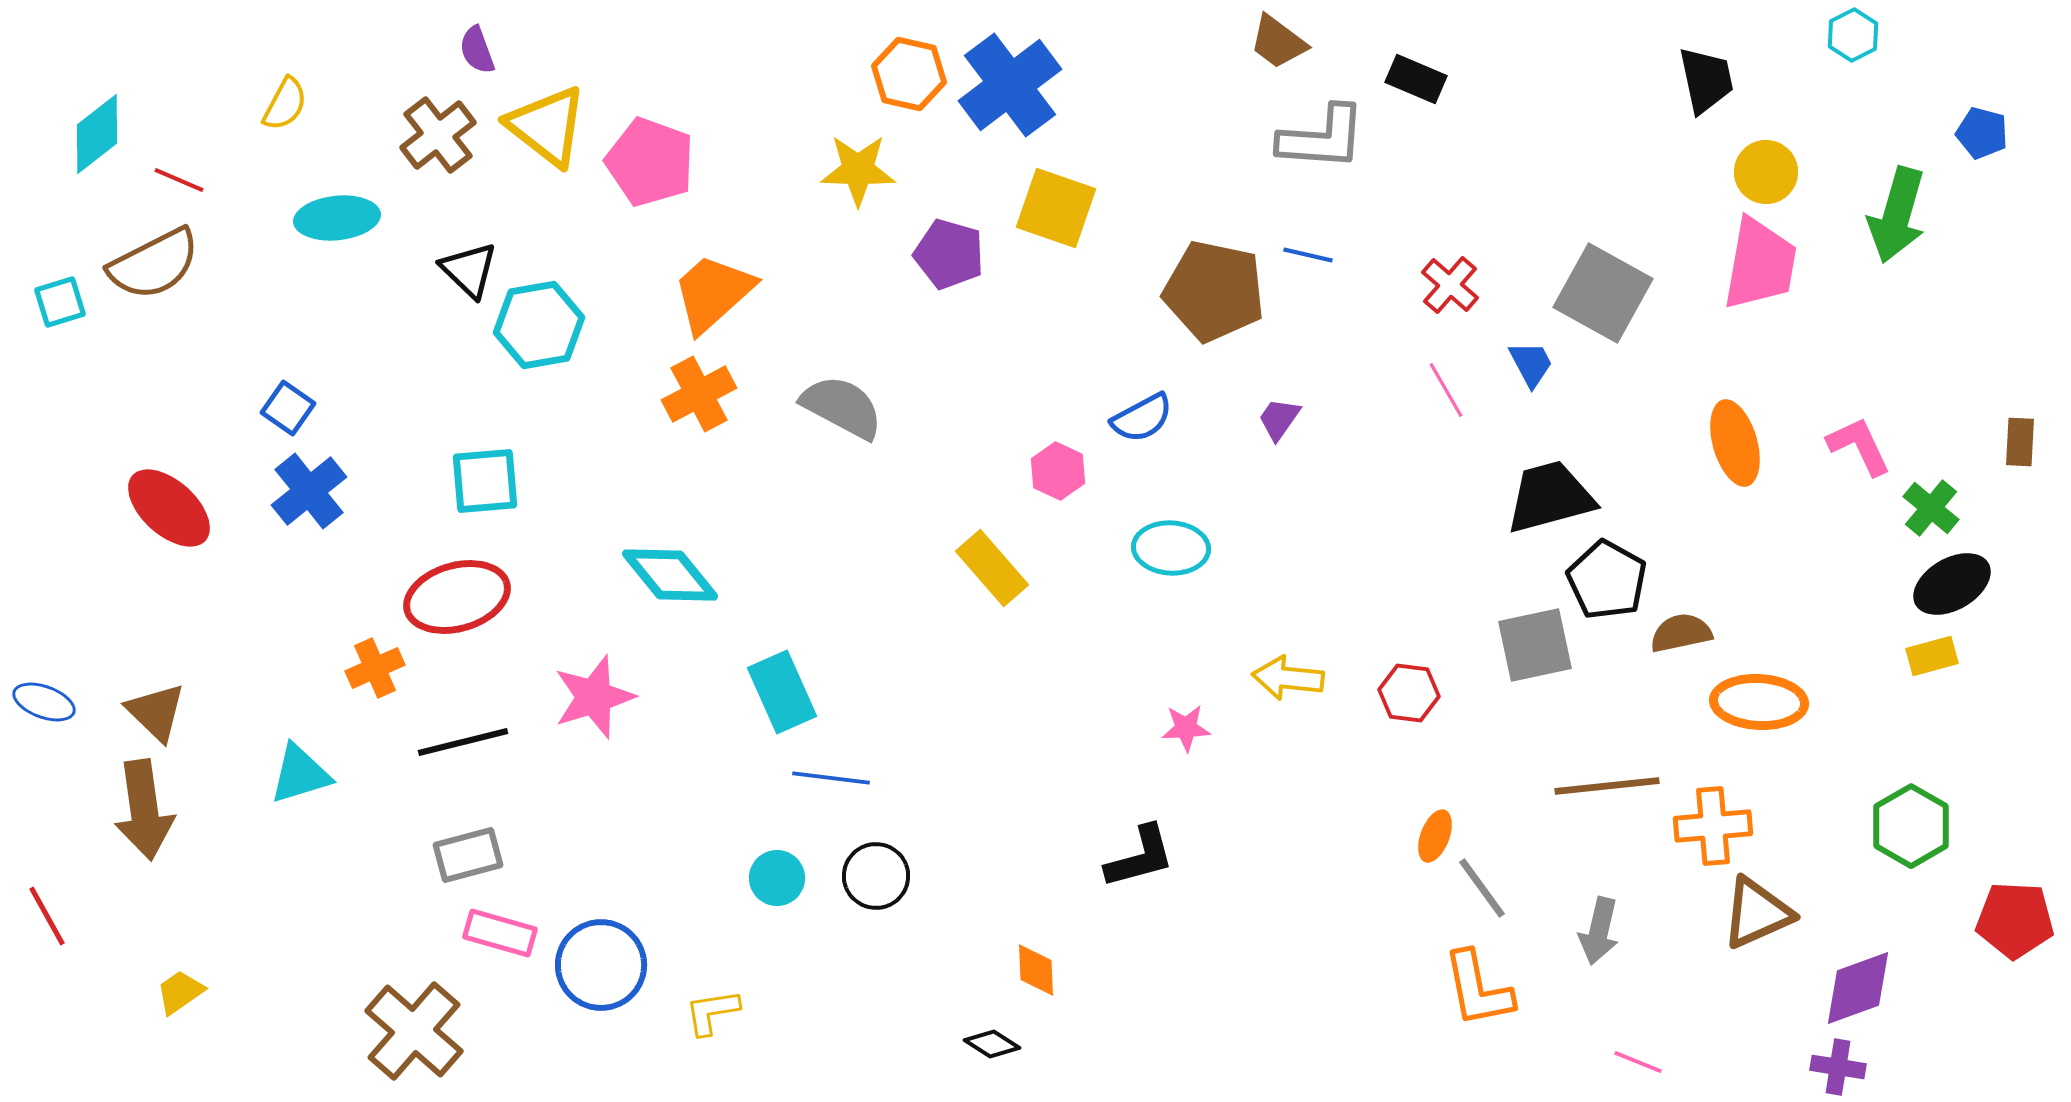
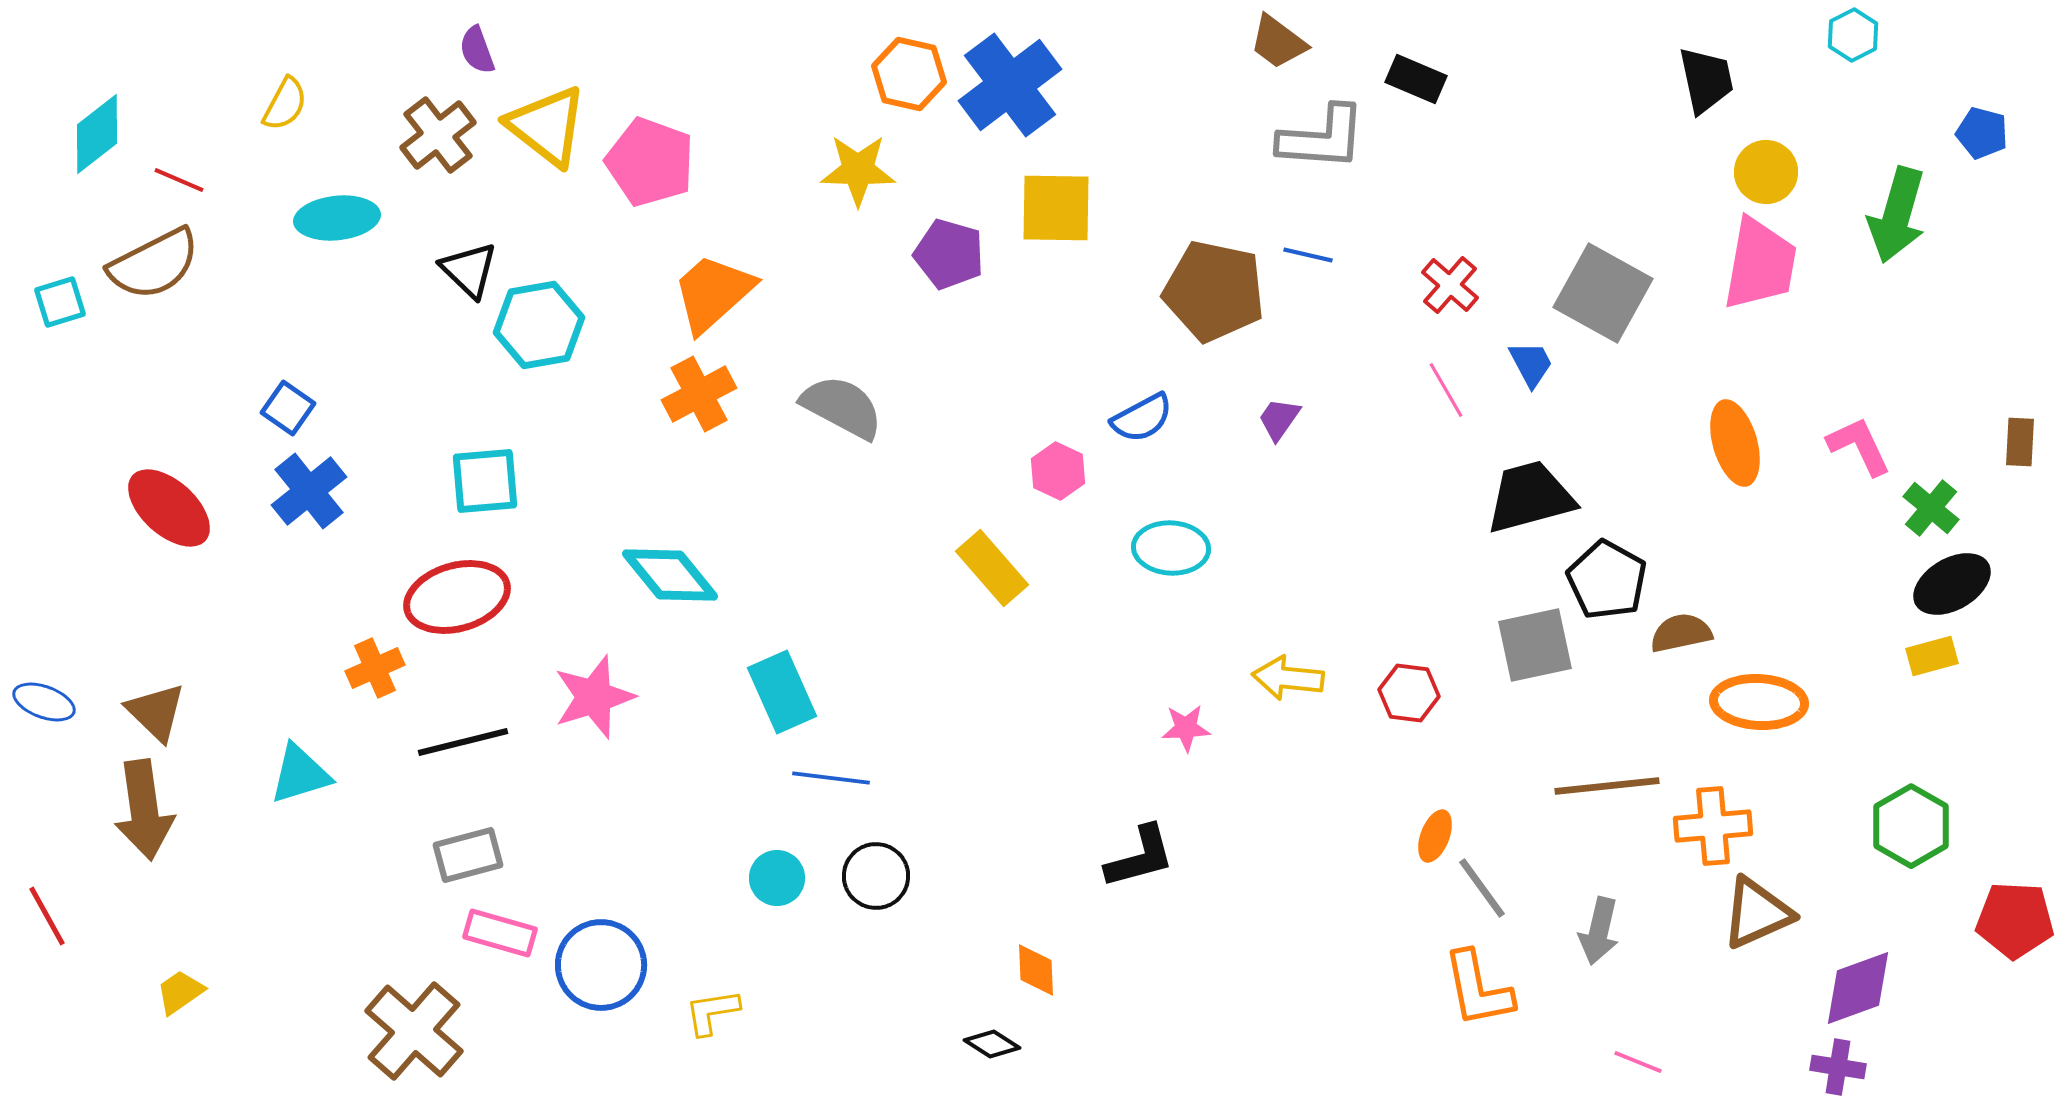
yellow square at (1056, 208): rotated 18 degrees counterclockwise
black trapezoid at (1550, 497): moved 20 px left
